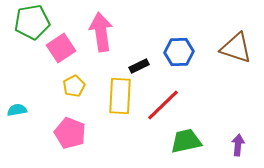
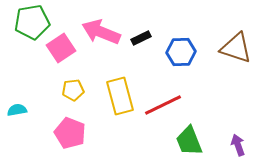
pink arrow: rotated 60 degrees counterclockwise
blue hexagon: moved 2 px right
black rectangle: moved 2 px right, 28 px up
yellow pentagon: moved 1 px left, 4 px down; rotated 20 degrees clockwise
yellow rectangle: rotated 18 degrees counterclockwise
red line: rotated 18 degrees clockwise
green trapezoid: moved 3 px right; rotated 100 degrees counterclockwise
purple arrow: rotated 25 degrees counterclockwise
